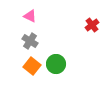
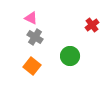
pink triangle: moved 1 px right, 2 px down
gray cross: moved 5 px right, 4 px up
green circle: moved 14 px right, 8 px up
